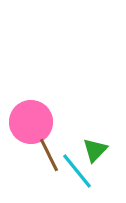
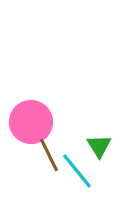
green triangle: moved 4 px right, 4 px up; rotated 16 degrees counterclockwise
